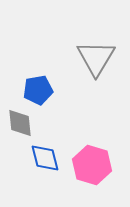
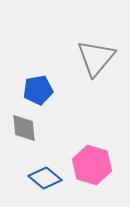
gray triangle: rotated 9 degrees clockwise
gray diamond: moved 4 px right, 5 px down
blue diamond: moved 20 px down; rotated 36 degrees counterclockwise
